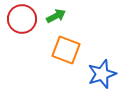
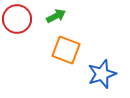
red circle: moved 5 px left
